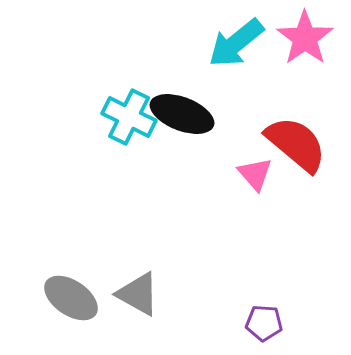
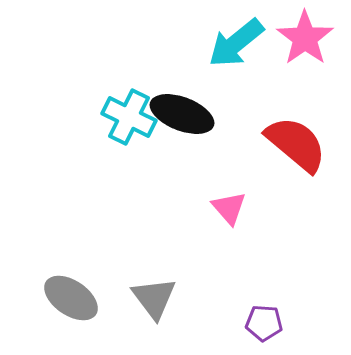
pink triangle: moved 26 px left, 34 px down
gray triangle: moved 16 px right, 4 px down; rotated 24 degrees clockwise
